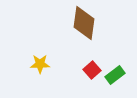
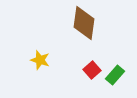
yellow star: moved 4 px up; rotated 18 degrees clockwise
green rectangle: rotated 12 degrees counterclockwise
